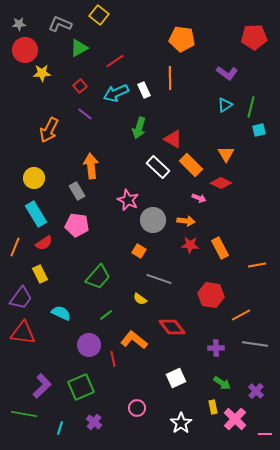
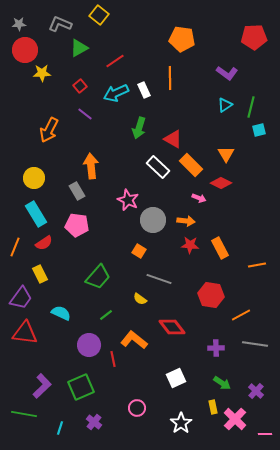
red triangle at (23, 333): moved 2 px right
